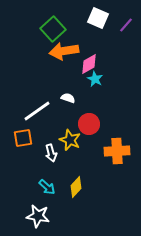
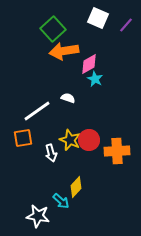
red circle: moved 16 px down
cyan arrow: moved 14 px right, 14 px down
